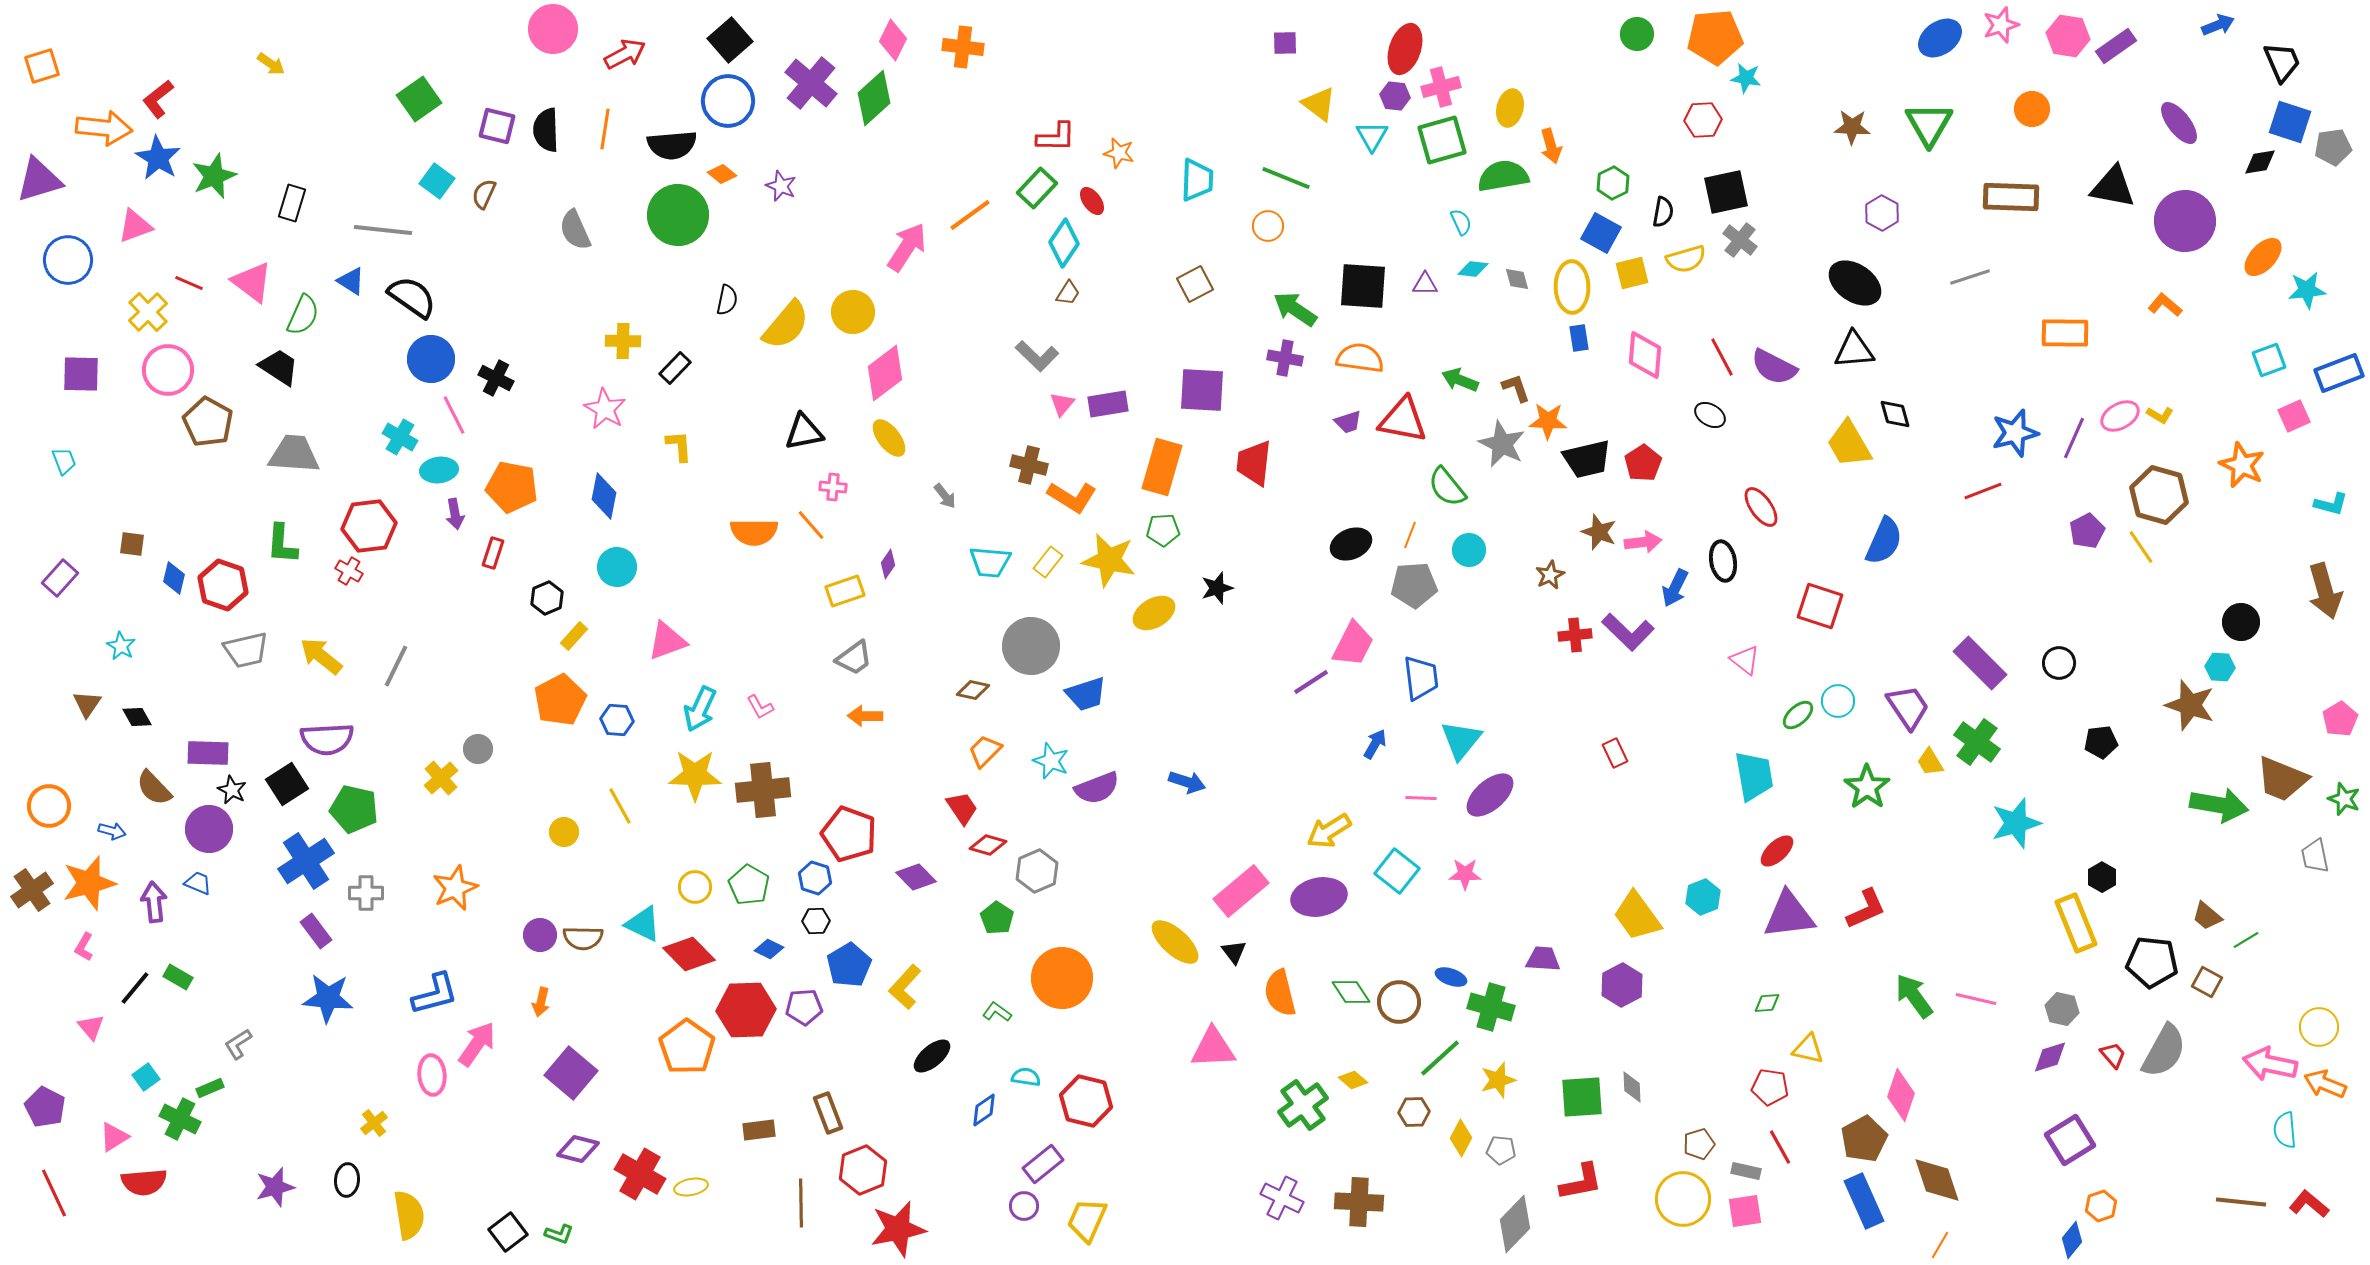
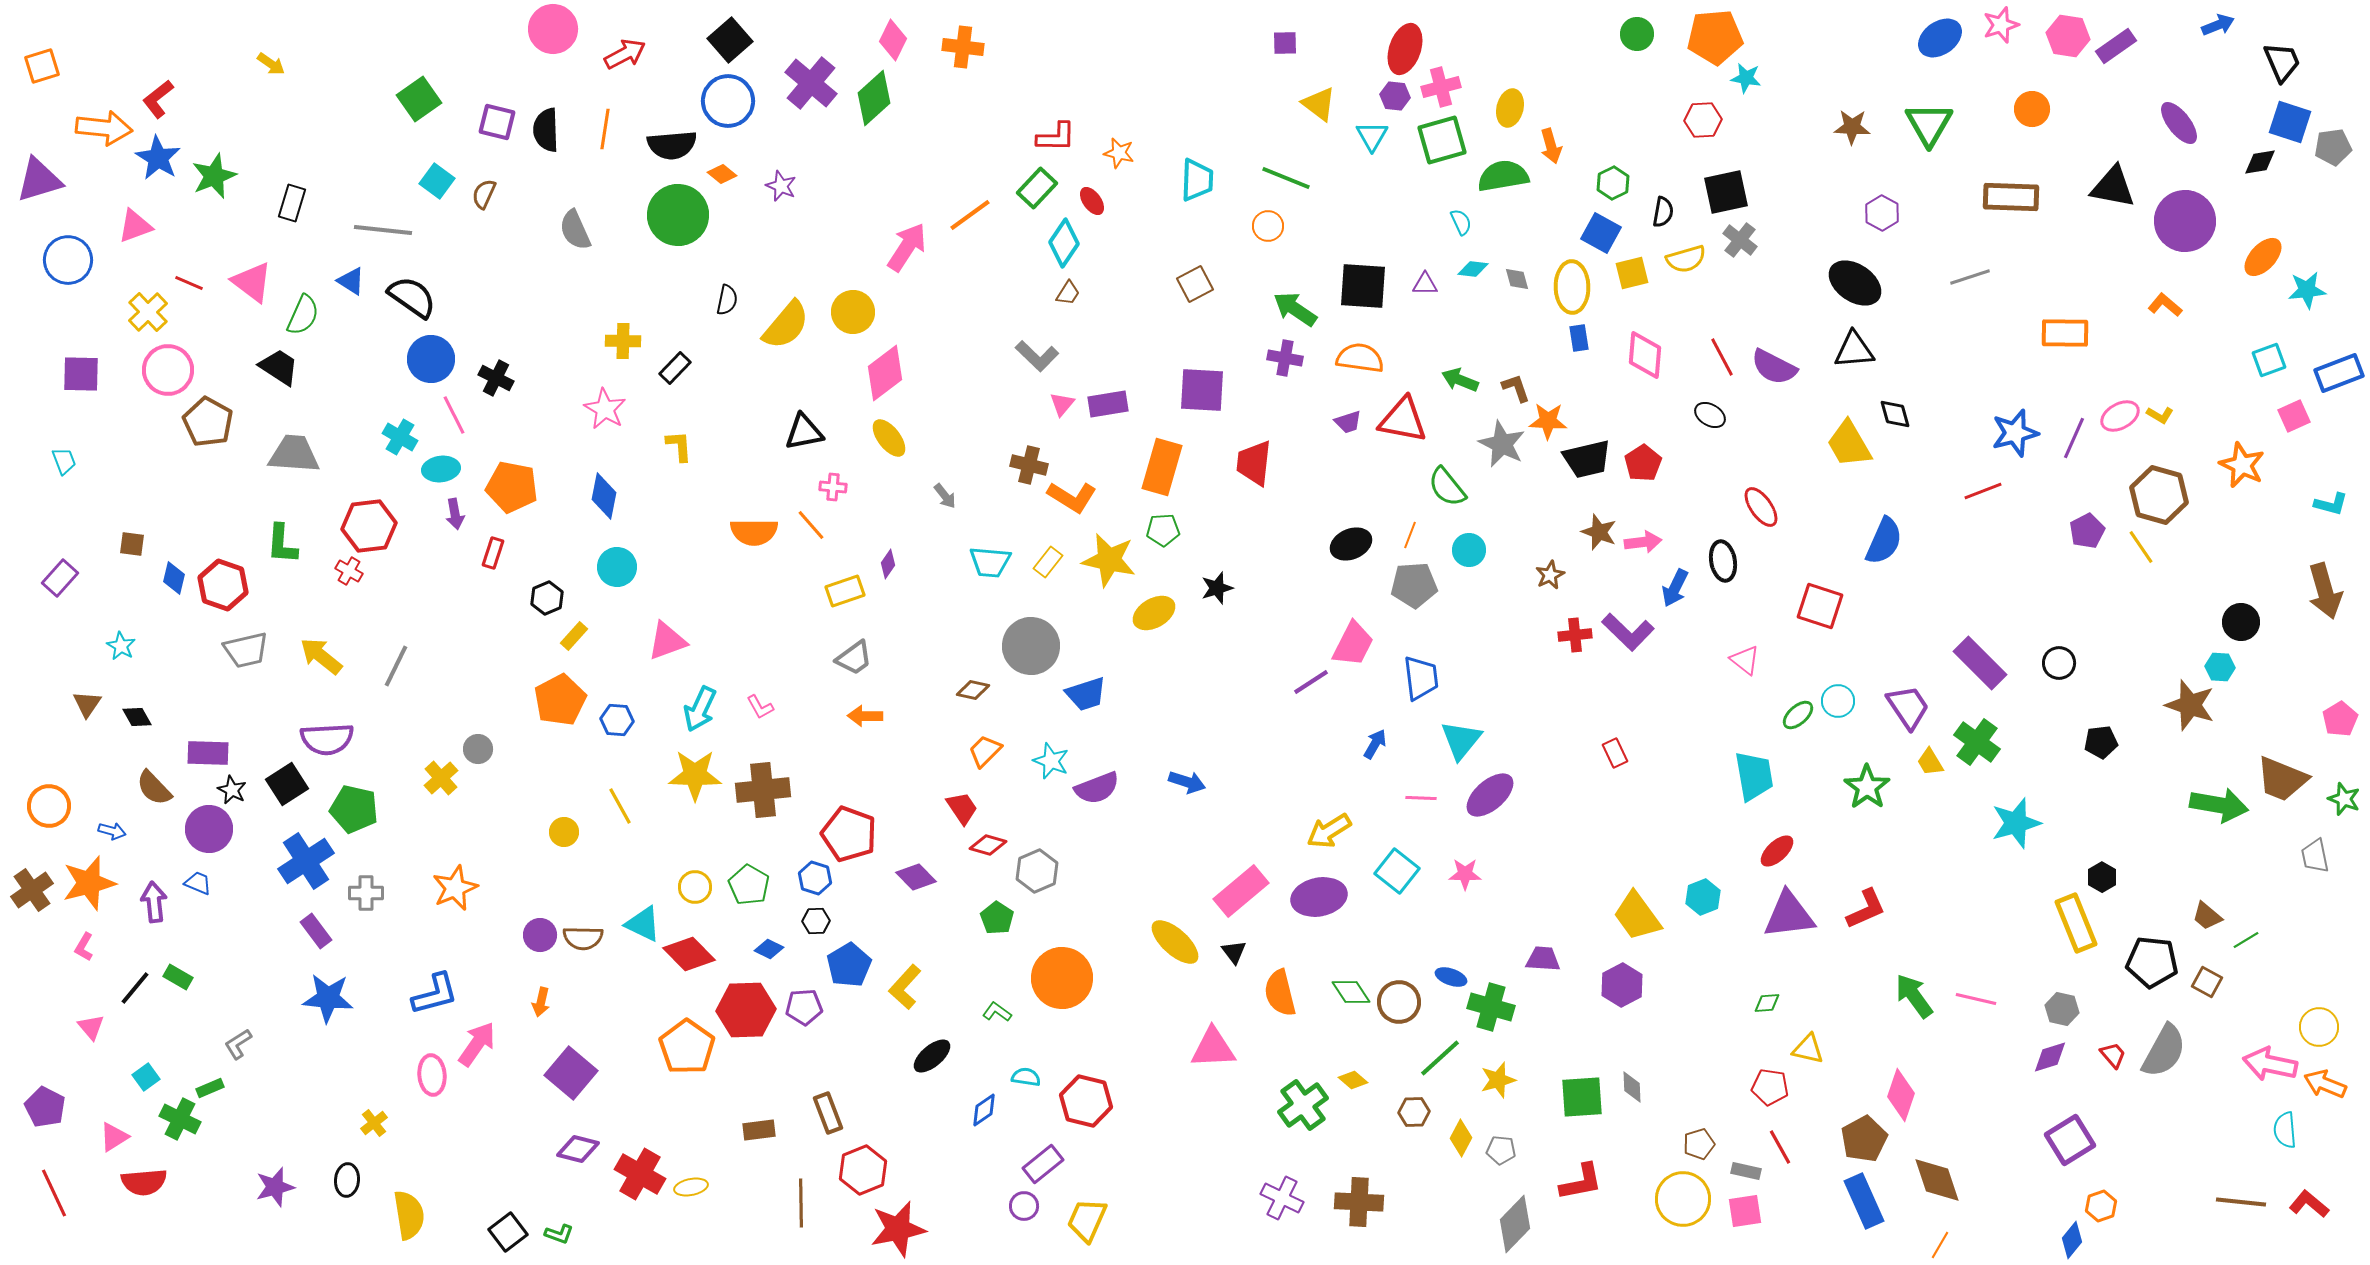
purple square at (497, 126): moved 4 px up
cyan ellipse at (439, 470): moved 2 px right, 1 px up
